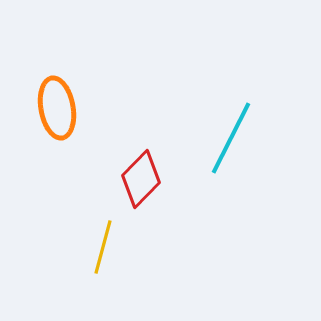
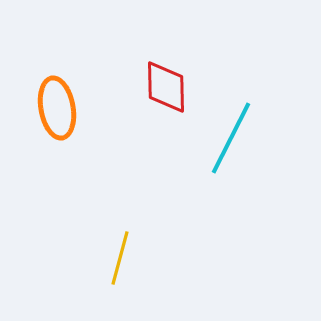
red diamond: moved 25 px right, 92 px up; rotated 46 degrees counterclockwise
yellow line: moved 17 px right, 11 px down
